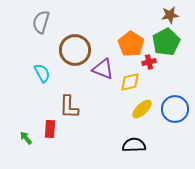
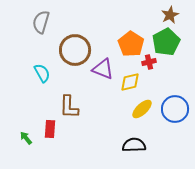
brown star: rotated 18 degrees counterclockwise
